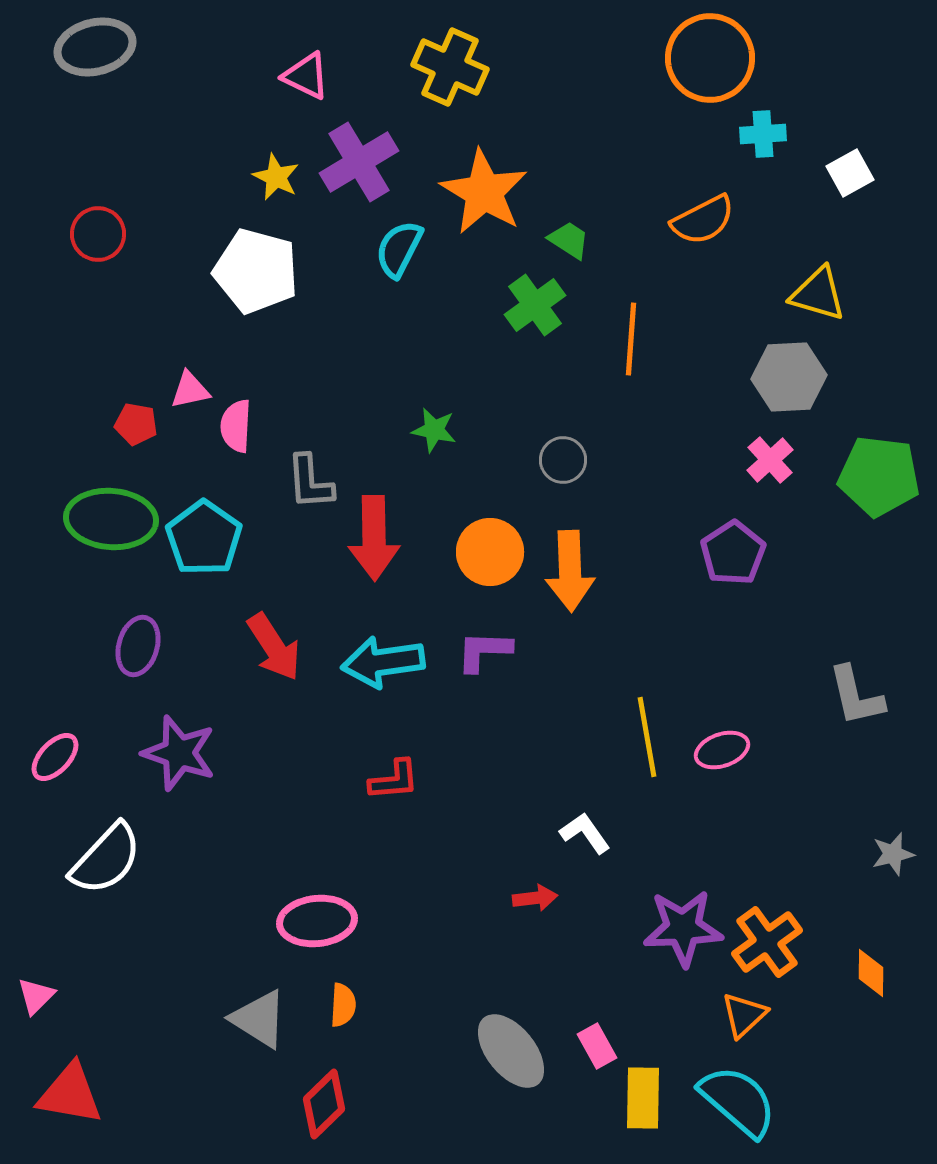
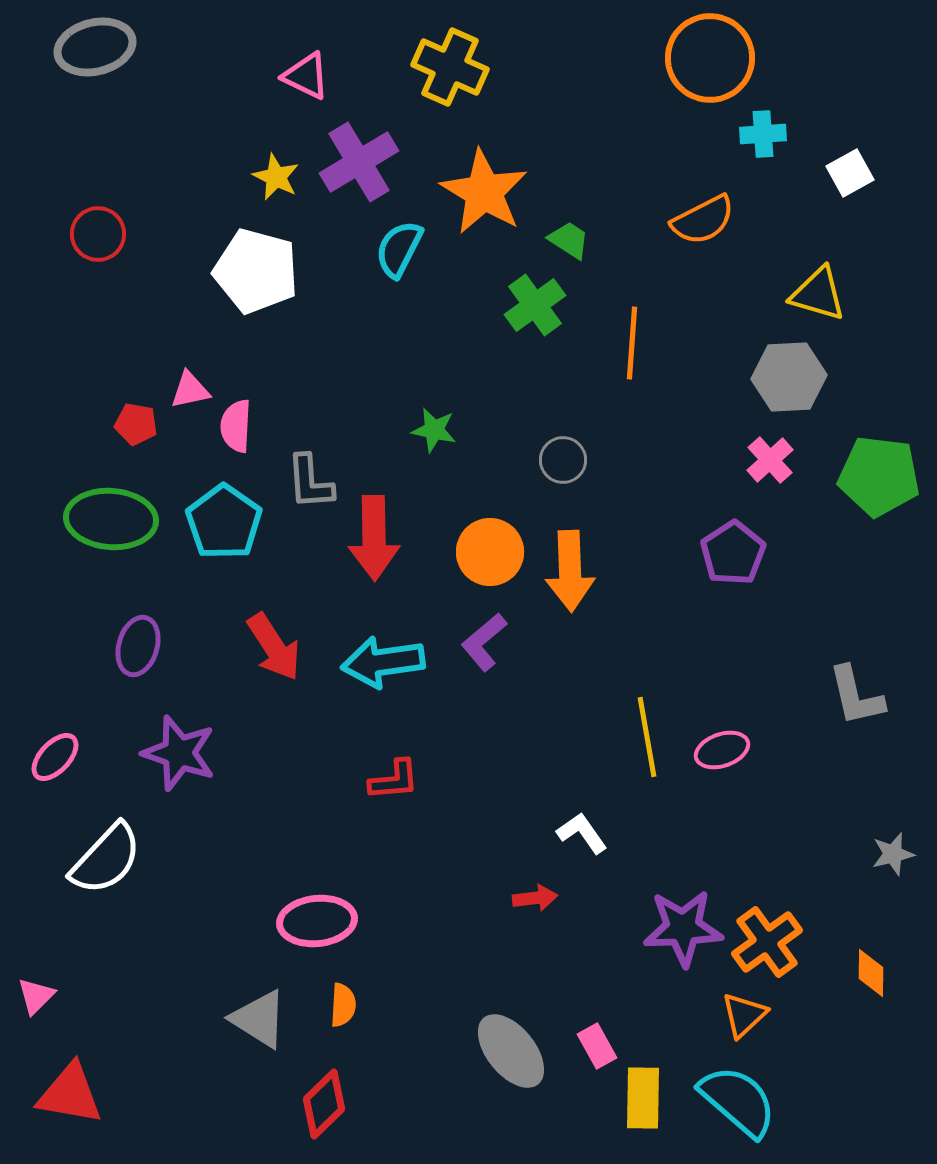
orange line at (631, 339): moved 1 px right, 4 px down
cyan pentagon at (204, 538): moved 20 px right, 16 px up
purple L-shape at (484, 651): moved 9 px up; rotated 42 degrees counterclockwise
white L-shape at (585, 833): moved 3 px left
